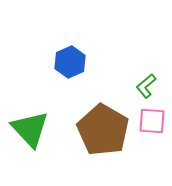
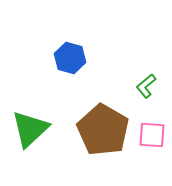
blue hexagon: moved 4 px up; rotated 20 degrees counterclockwise
pink square: moved 14 px down
green triangle: rotated 30 degrees clockwise
